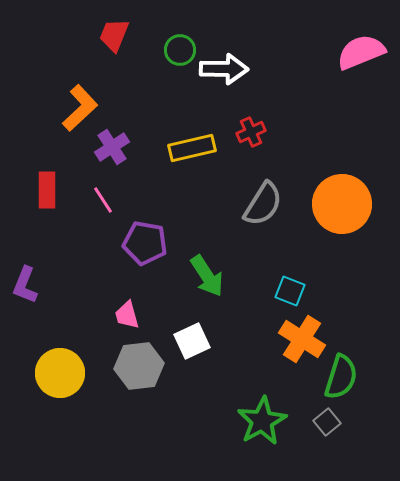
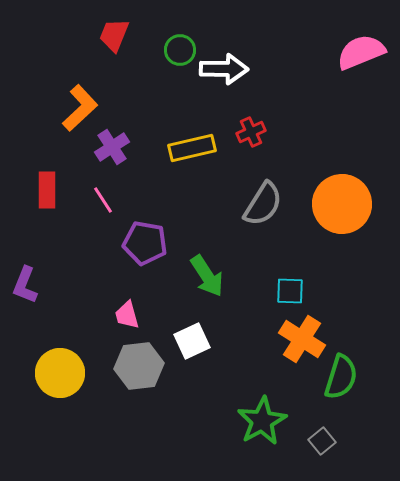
cyan square: rotated 20 degrees counterclockwise
gray square: moved 5 px left, 19 px down
